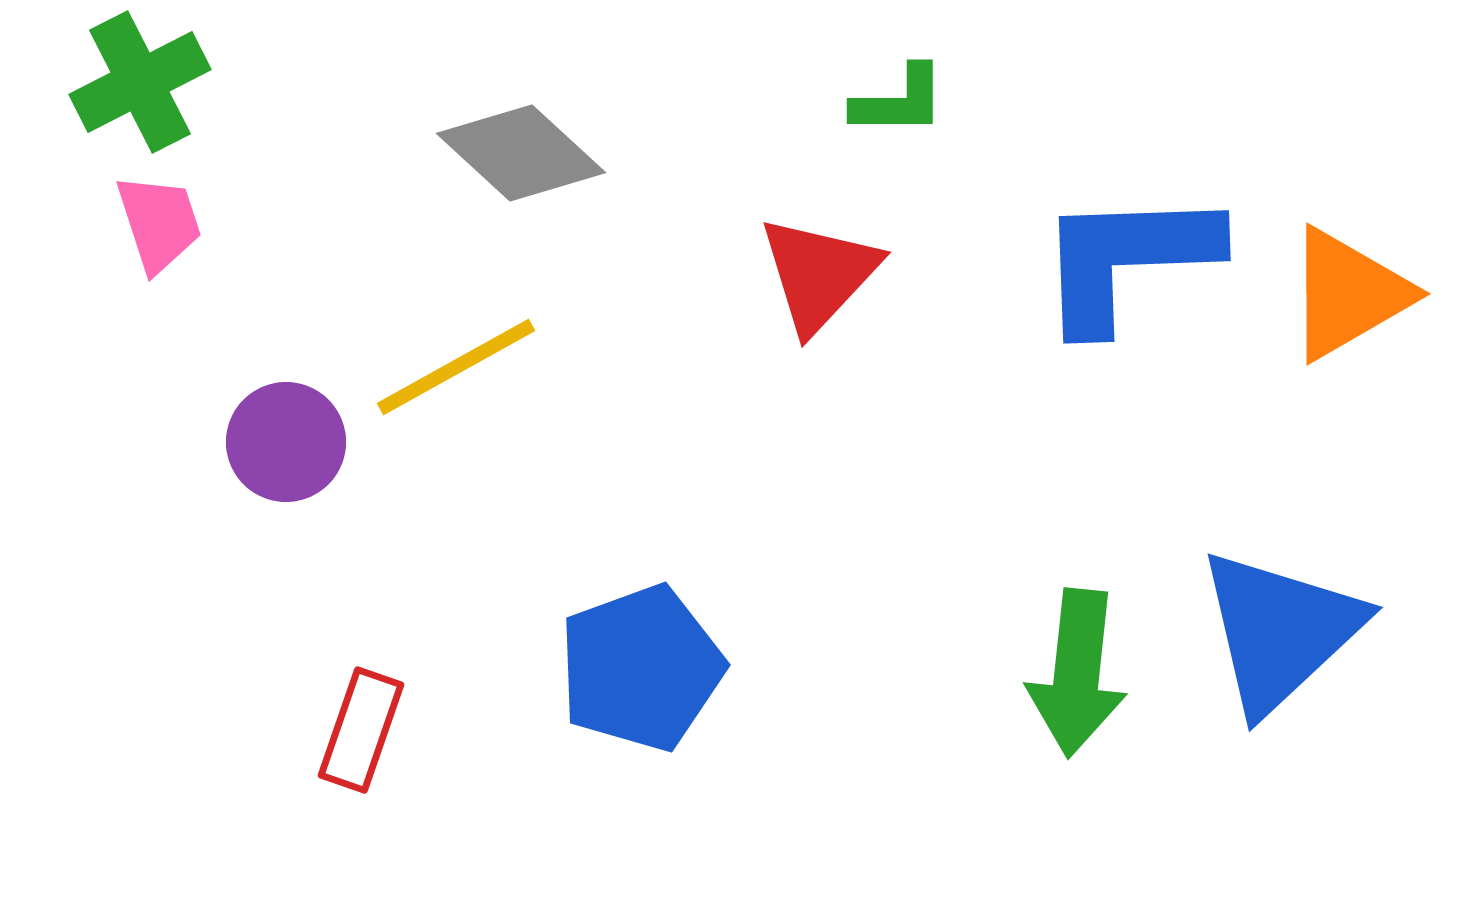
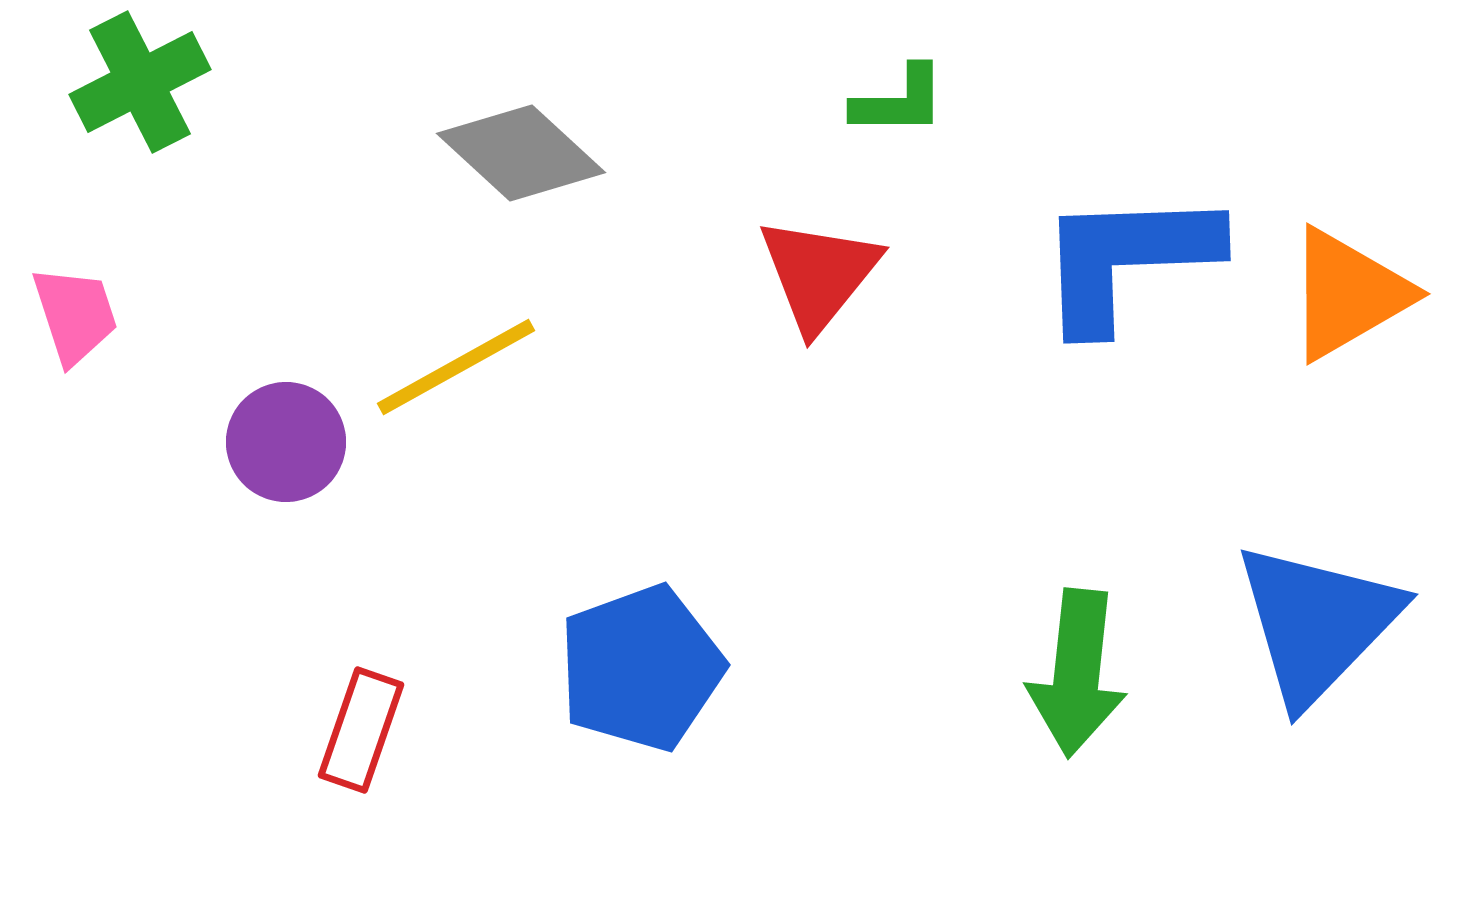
pink trapezoid: moved 84 px left, 92 px down
red triangle: rotated 4 degrees counterclockwise
blue triangle: moved 37 px right, 8 px up; rotated 3 degrees counterclockwise
